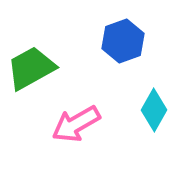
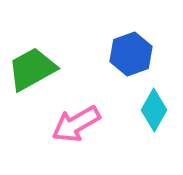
blue hexagon: moved 8 px right, 13 px down
green trapezoid: moved 1 px right, 1 px down
